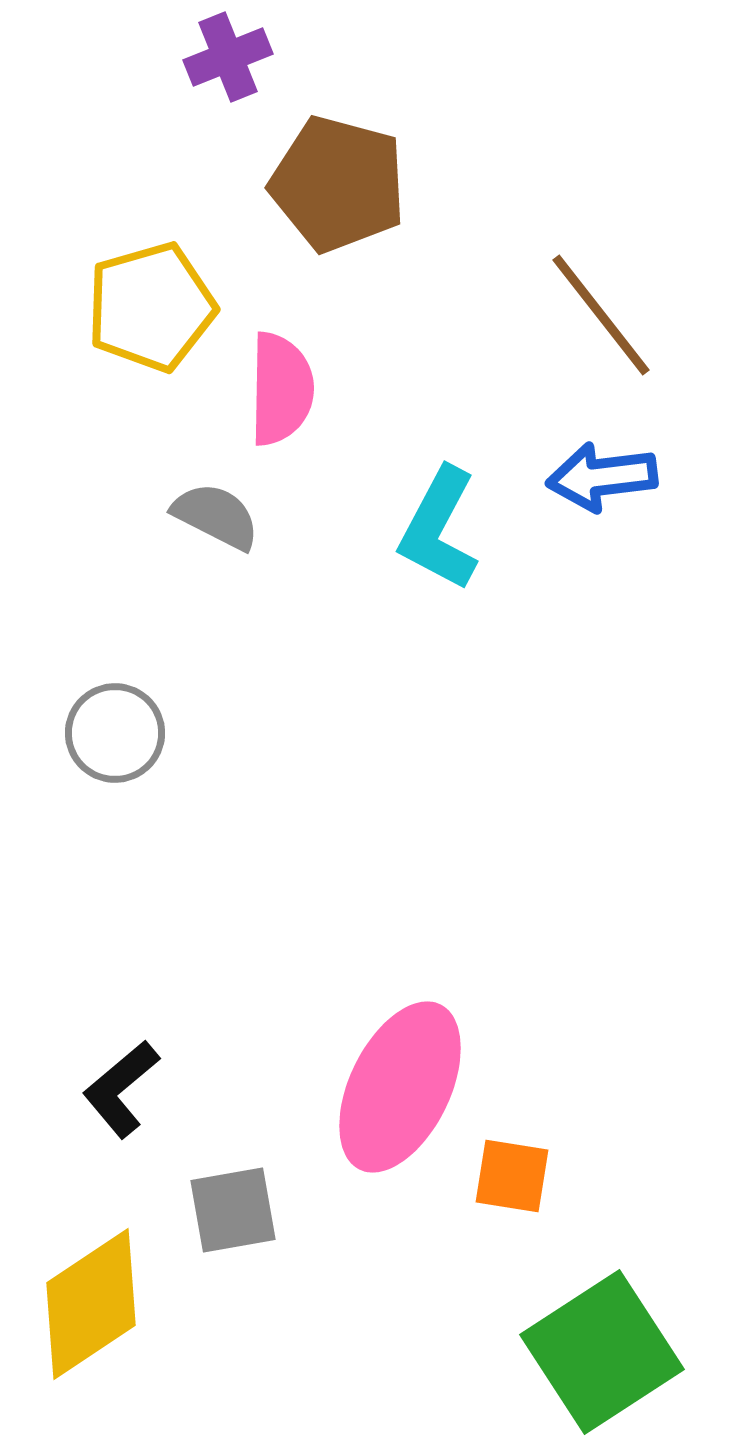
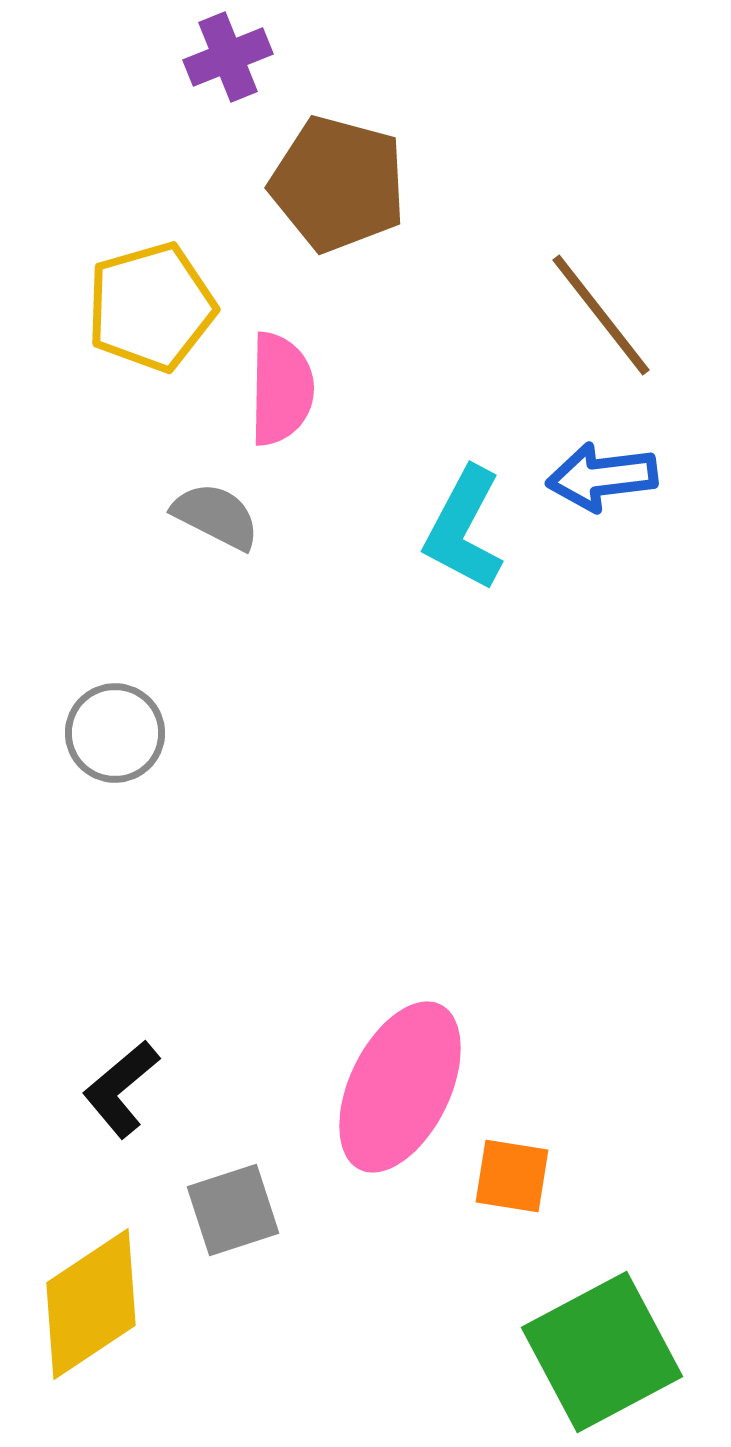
cyan L-shape: moved 25 px right
gray square: rotated 8 degrees counterclockwise
green square: rotated 5 degrees clockwise
